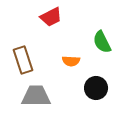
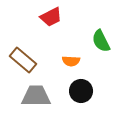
green semicircle: moved 1 px left, 1 px up
brown rectangle: rotated 32 degrees counterclockwise
black circle: moved 15 px left, 3 px down
